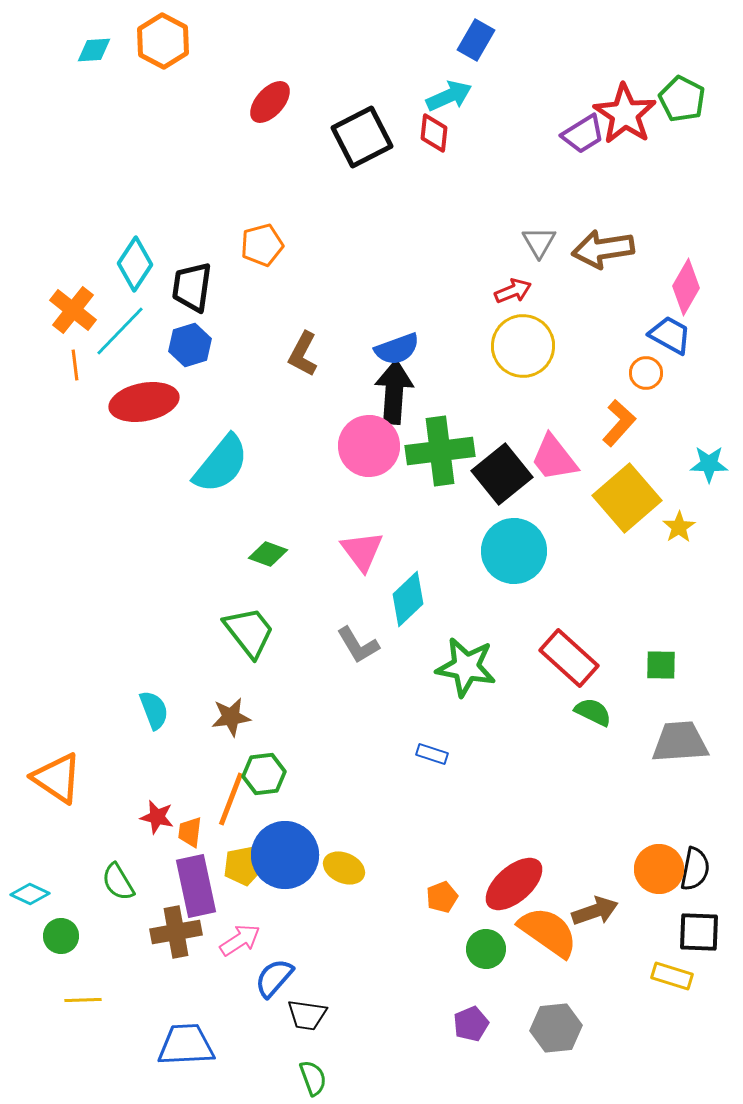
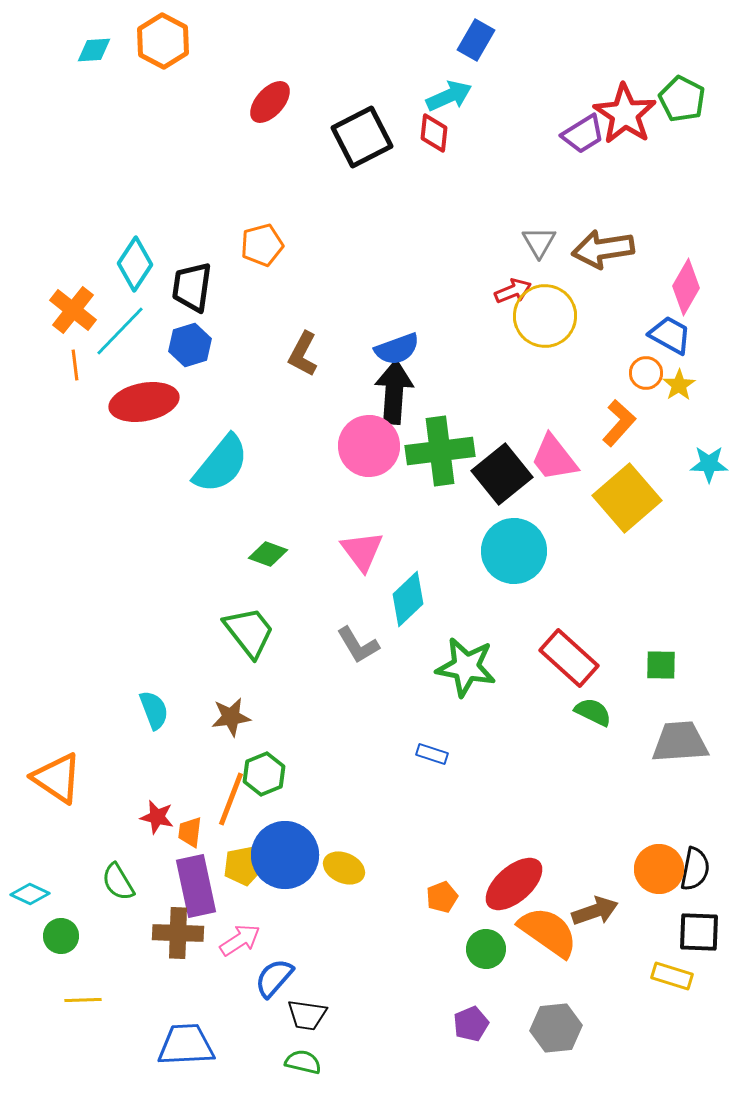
yellow circle at (523, 346): moved 22 px right, 30 px up
yellow star at (679, 527): moved 142 px up
green hexagon at (264, 774): rotated 15 degrees counterclockwise
brown cross at (176, 932): moved 2 px right, 1 px down; rotated 12 degrees clockwise
green semicircle at (313, 1078): moved 10 px left, 16 px up; rotated 57 degrees counterclockwise
